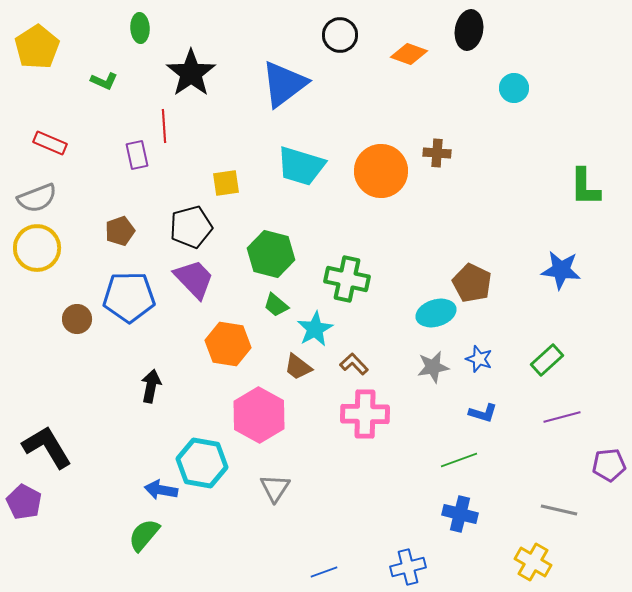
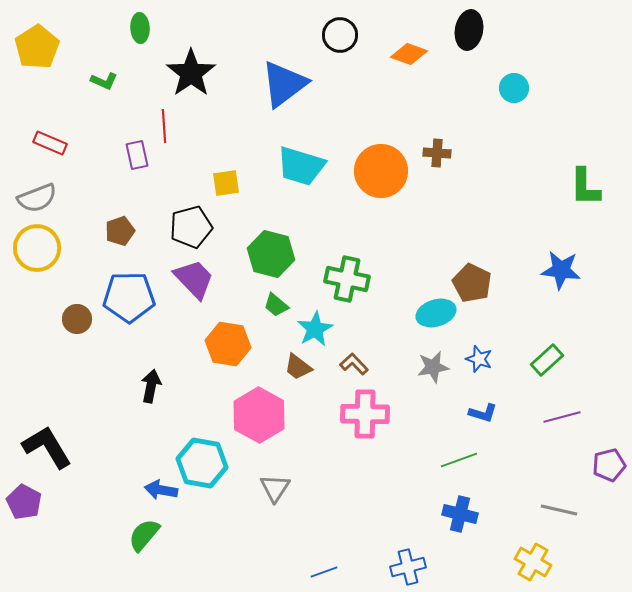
purple pentagon at (609, 465): rotated 8 degrees counterclockwise
